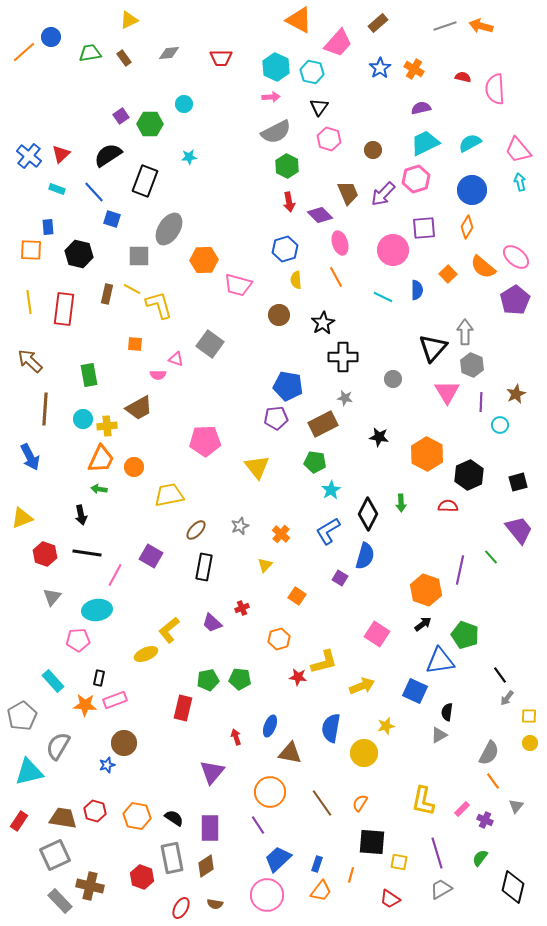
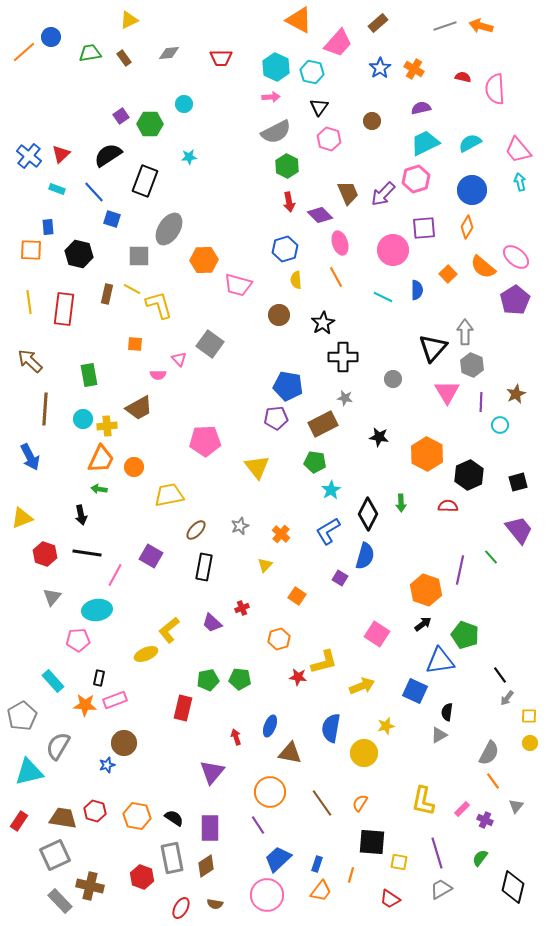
brown circle at (373, 150): moved 1 px left, 29 px up
pink triangle at (176, 359): moved 3 px right; rotated 28 degrees clockwise
